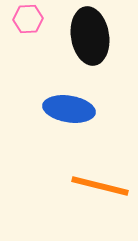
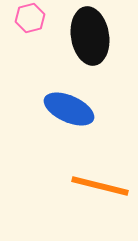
pink hexagon: moved 2 px right, 1 px up; rotated 12 degrees counterclockwise
blue ellipse: rotated 15 degrees clockwise
